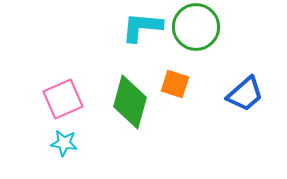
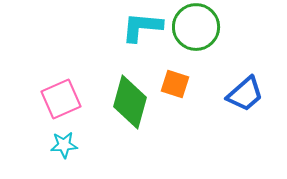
pink square: moved 2 px left
cyan star: moved 2 px down; rotated 12 degrees counterclockwise
